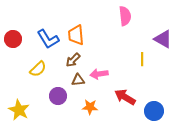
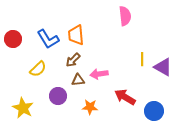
purple triangle: moved 28 px down
yellow star: moved 4 px right, 2 px up
